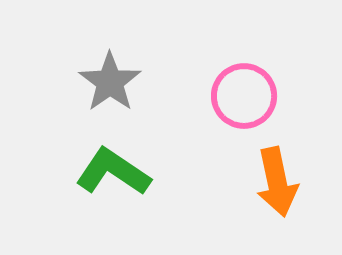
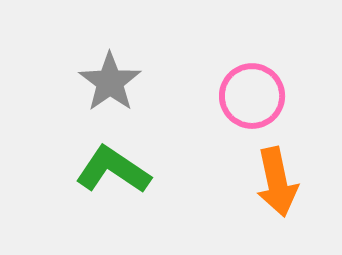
pink circle: moved 8 px right
green L-shape: moved 2 px up
